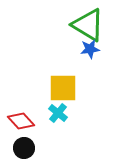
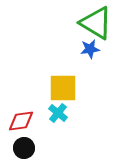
green triangle: moved 8 px right, 2 px up
red diamond: rotated 56 degrees counterclockwise
